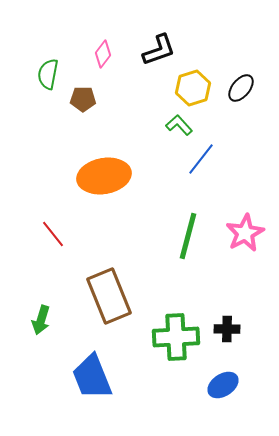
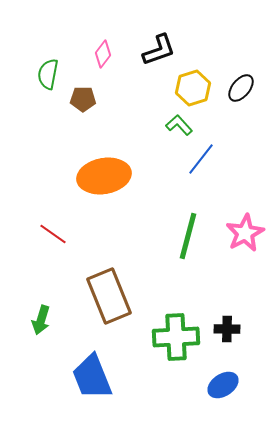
red line: rotated 16 degrees counterclockwise
